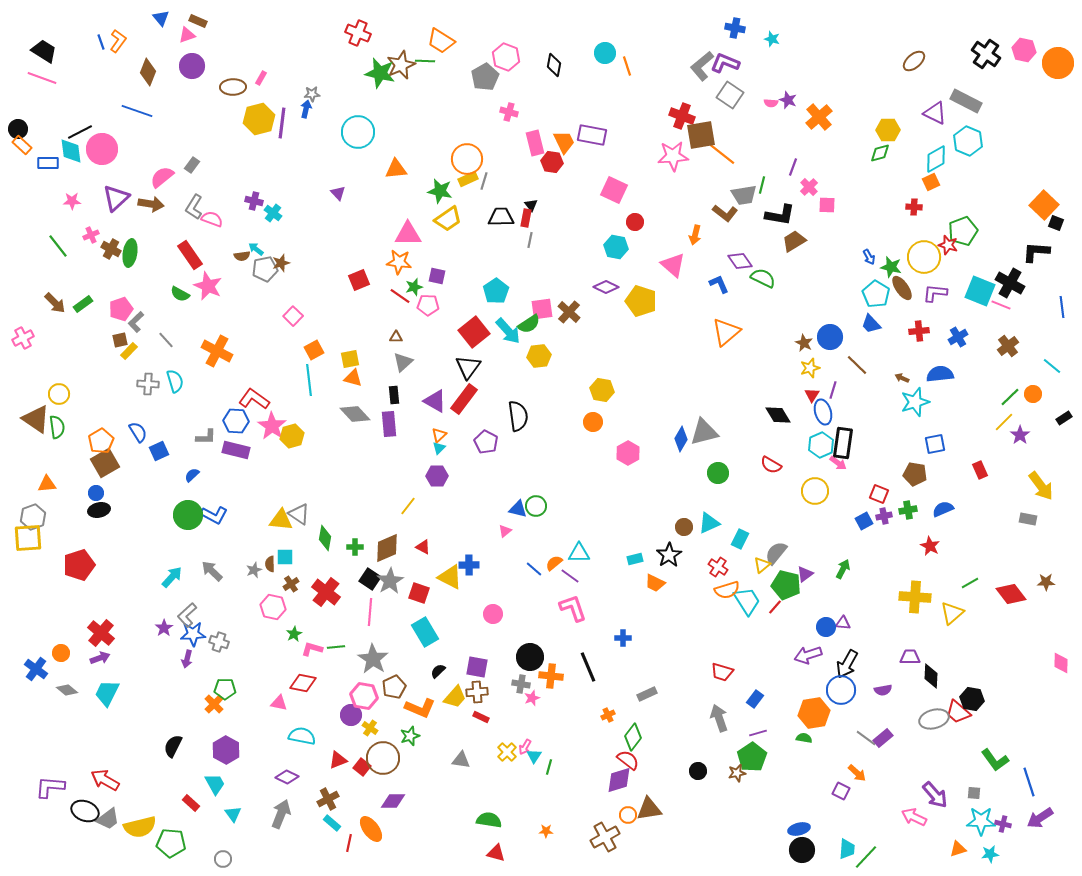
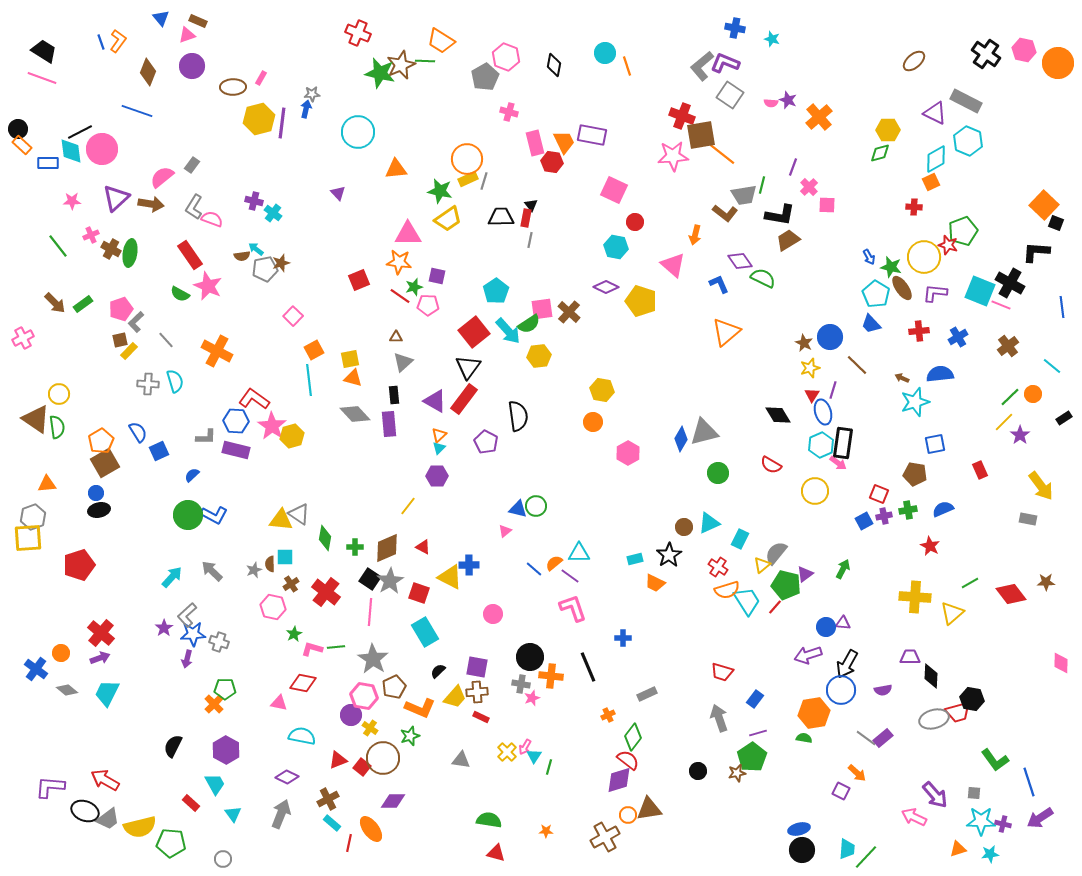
brown trapezoid at (794, 241): moved 6 px left, 1 px up
red trapezoid at (958, 712): rotated 56 degrees counterclockwise
